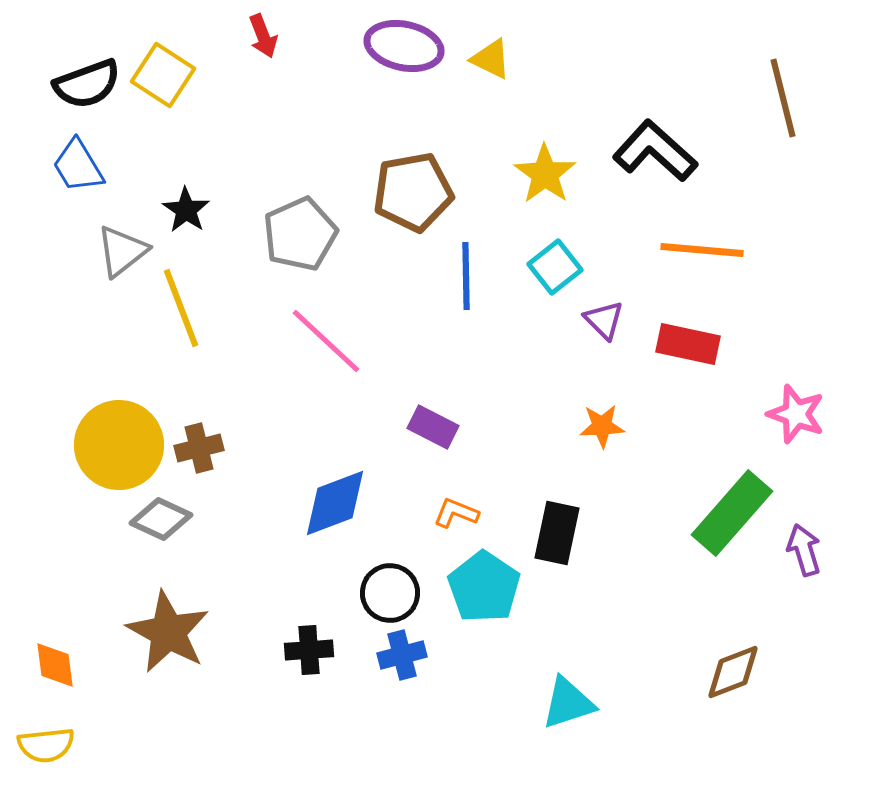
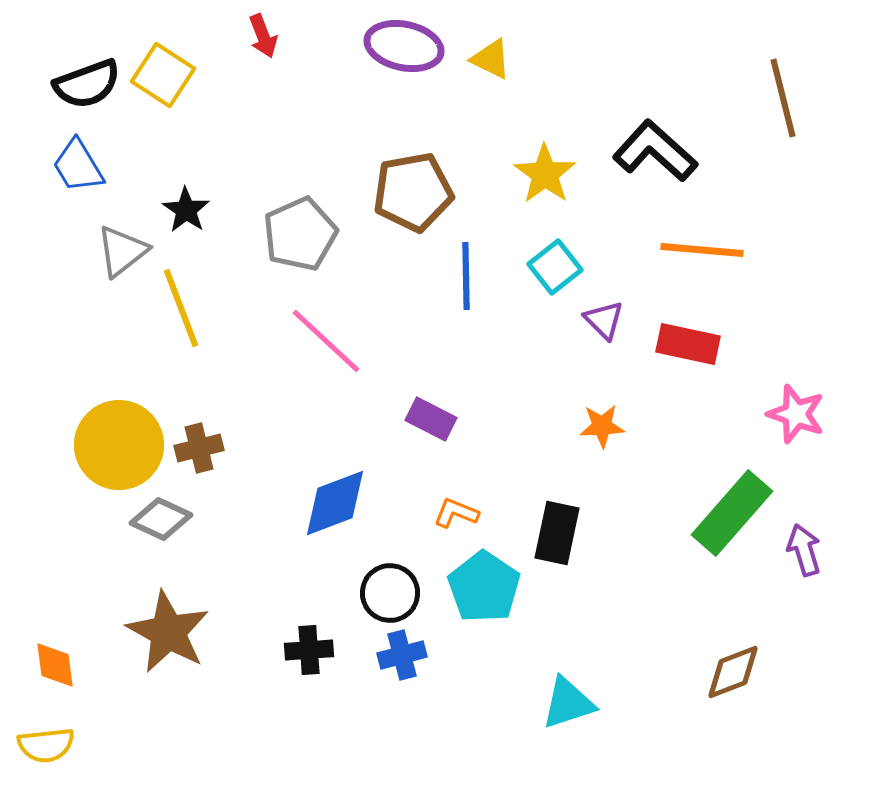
purple rectangle: moved 2 px left, 8 px up
